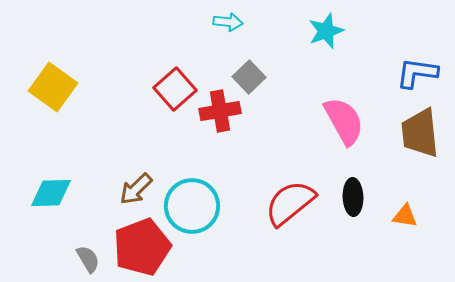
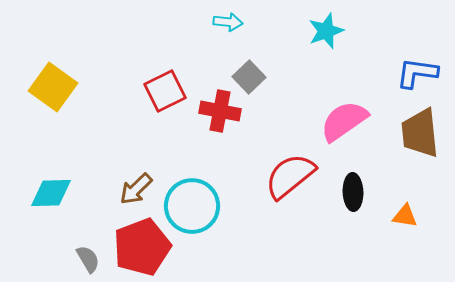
red square: moved 10 px left, 2 px down; rotated 15 degrees clockwise
red cross: rotated 21 degrees clockwise
pink semicircle: rotated 96 degrees counterclockwise
black ellipse: moved 5 px up
red semicircle: moved 27 px up
